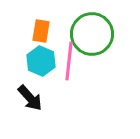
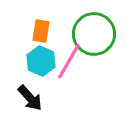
green circle: moved 2 px right
pink line: rotated 24 degrees clockwise
